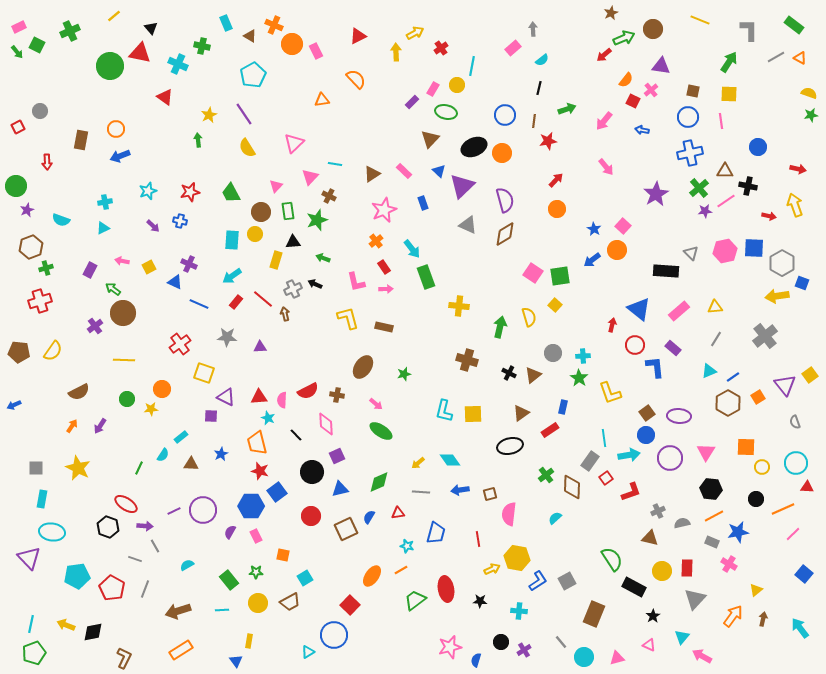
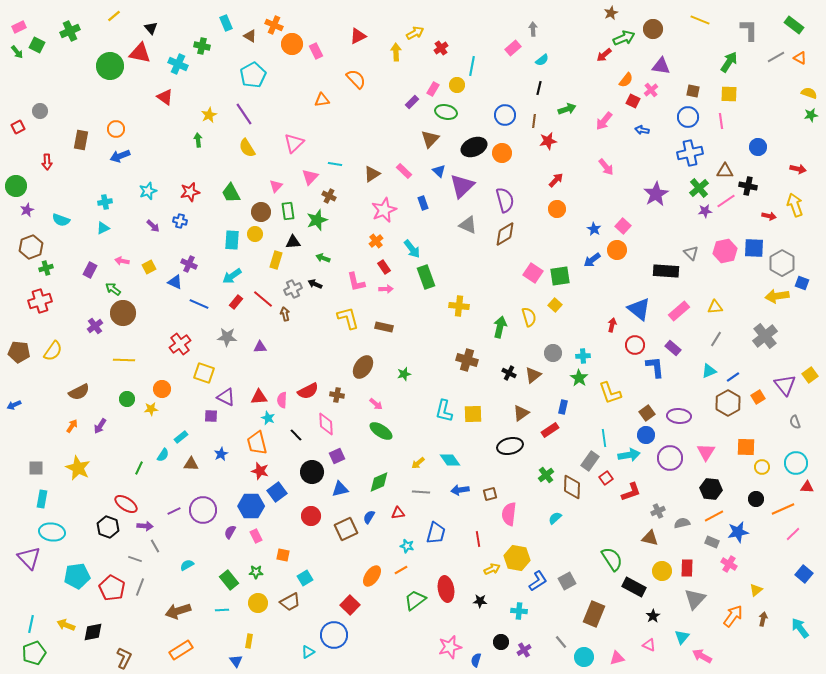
gray line at (145, 589): moved 5 px left, 2 px up
